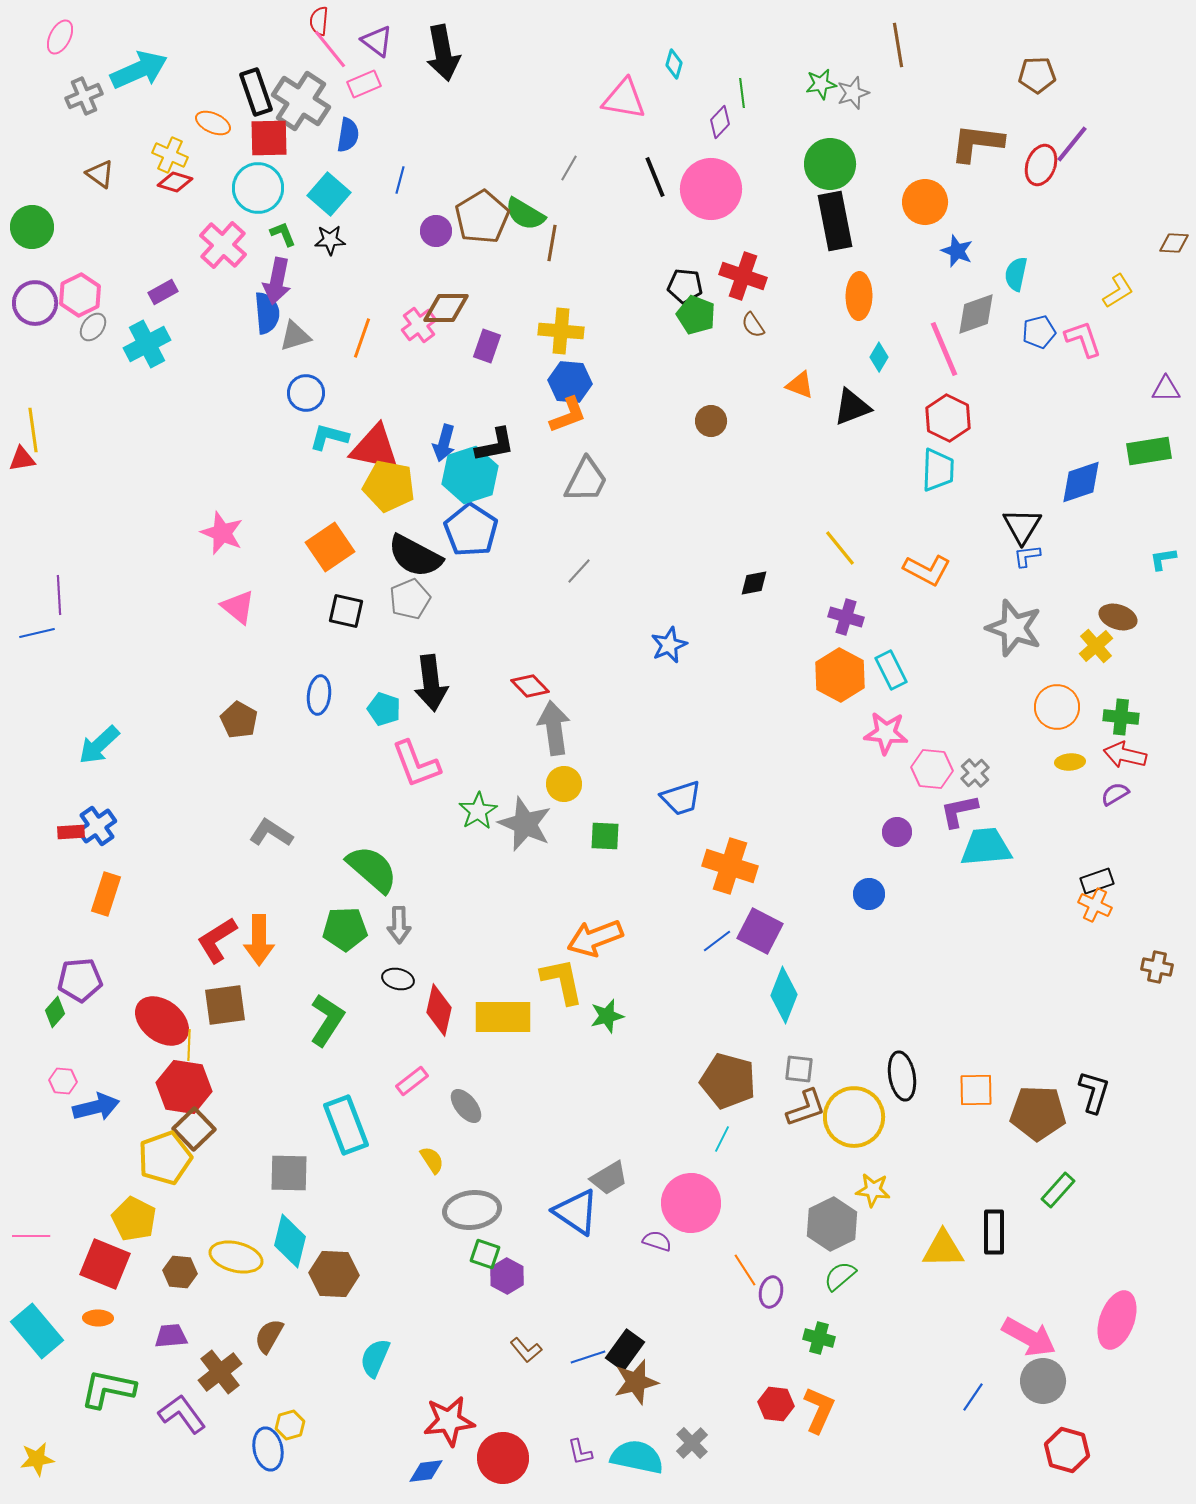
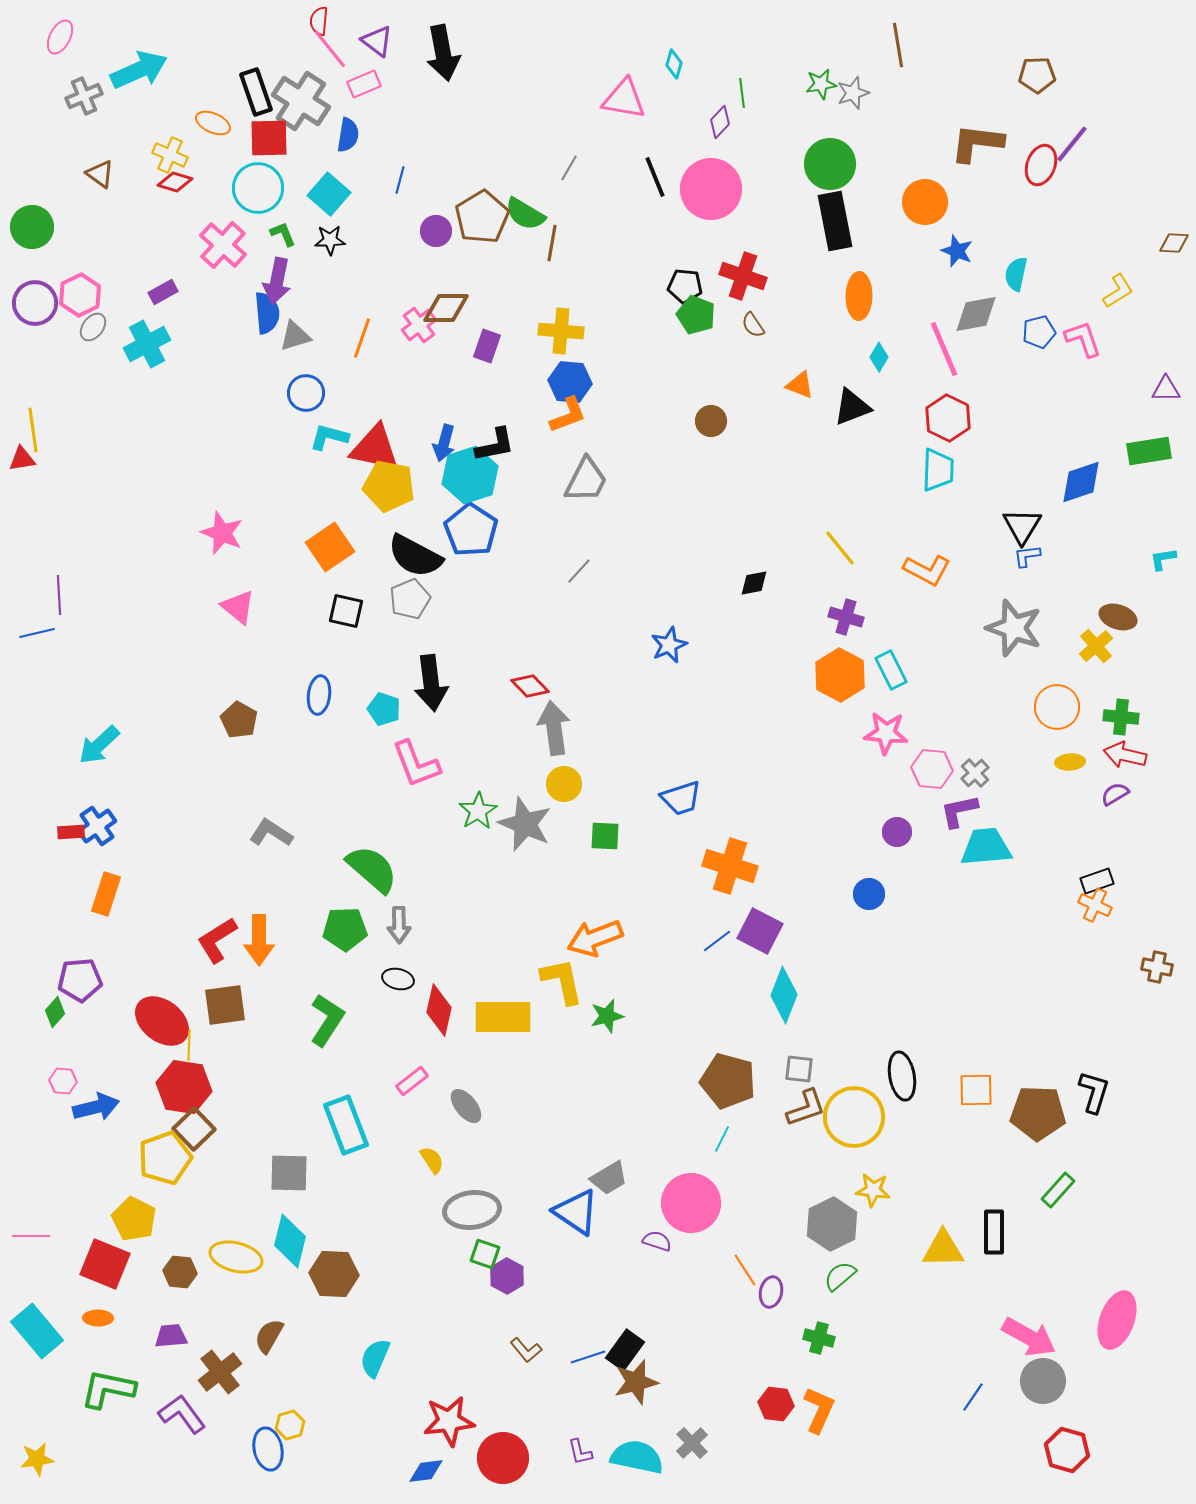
gray diamond at (976, 314): rotated 9 degrees clockwise
